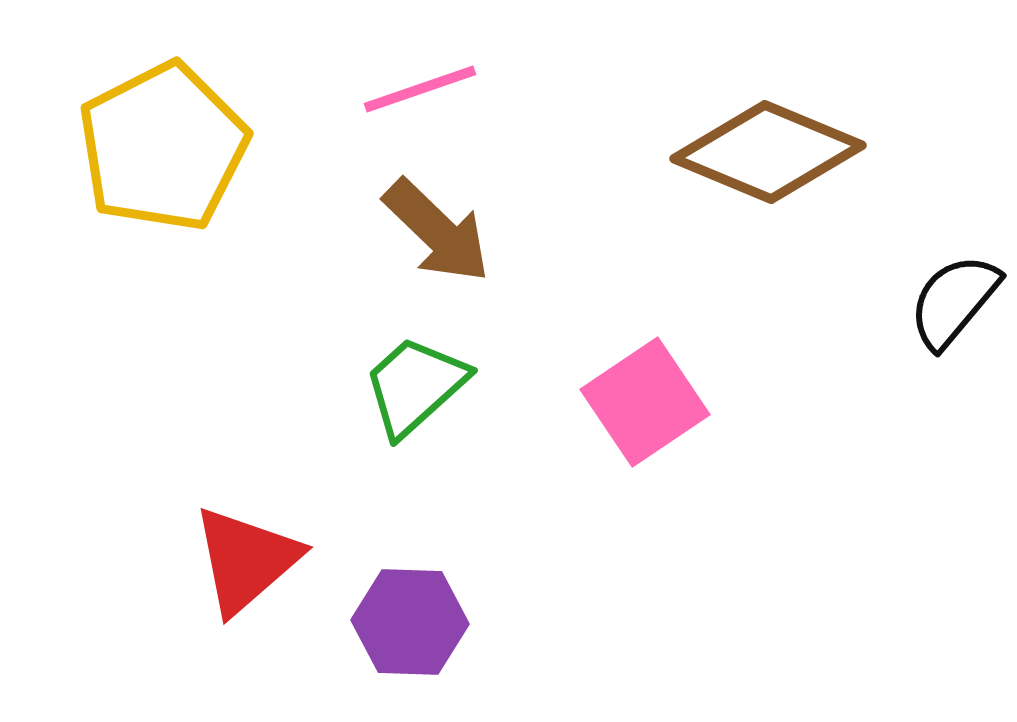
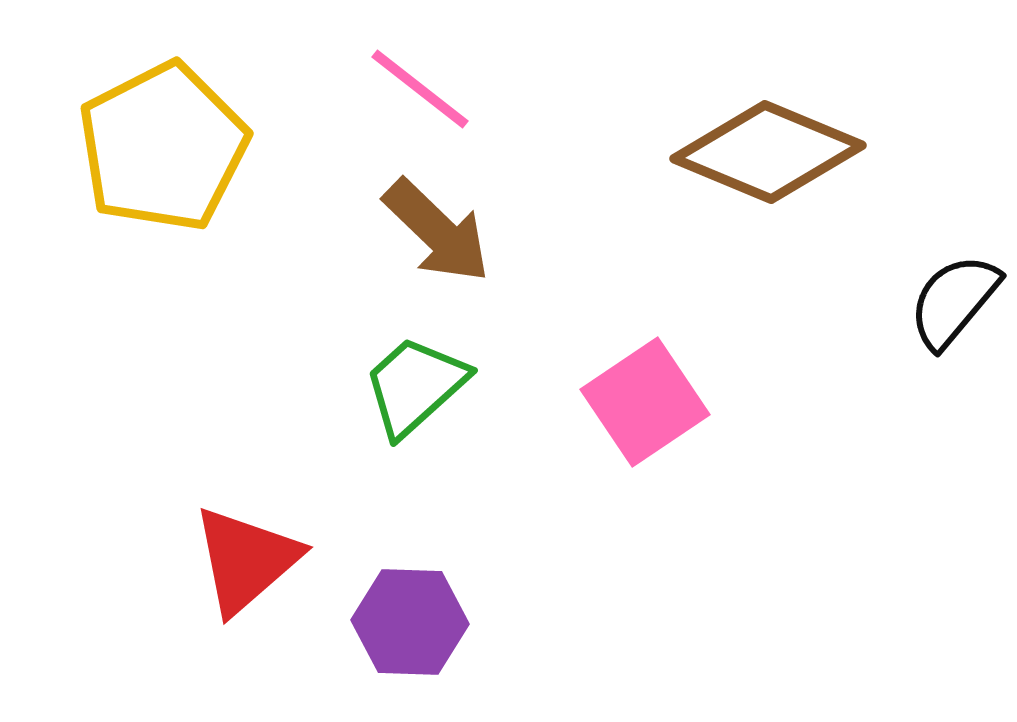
pink line: rotated 57 degrees clockwise
